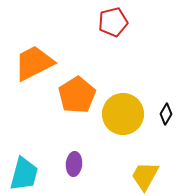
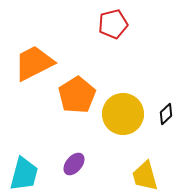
red pentagon: moved 2 px down
black diamond: rotated 15 degrees clockwise
purple ellipse: rotated 35 degrees clockwise
yellow trapezoid: rotated 44 degrees counterclockwise
